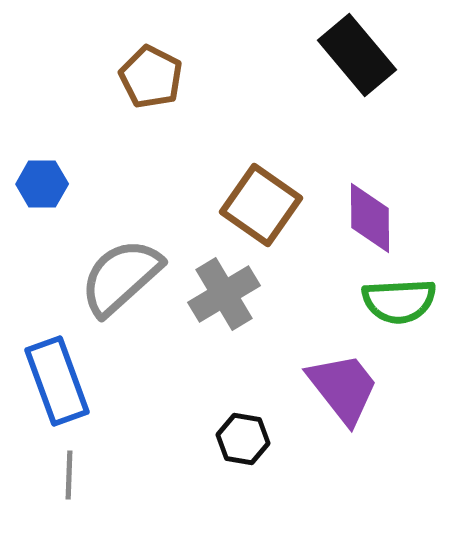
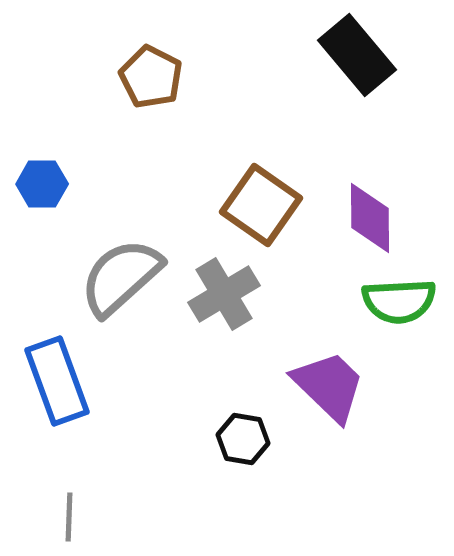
purple trapezoid: moved 14 px left, 2 px up; rotated 8 degrees counterclockwise
gray line: moved 42 px down
